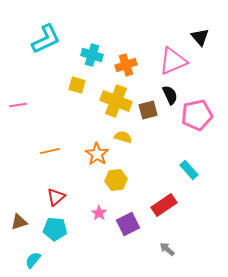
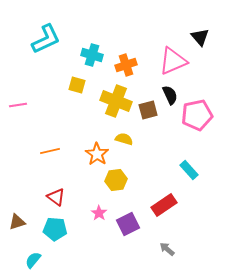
yellow semicircle: moved 1 px right, 2 px down
red triangle: rotated 42 degrees counterclockwise
brown triangle: moved 2 px left
